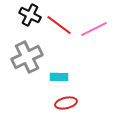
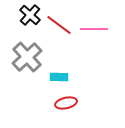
black cross: rotated 15 degrees clockwise
pink line: rotated 28 degrees clockwise
gray cross: rotated 16 degrees counterclockwise
